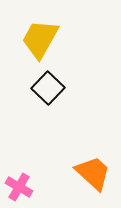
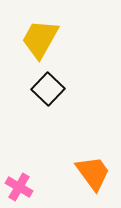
black square: moved 1 px down
orange trapezoid: rotated 12 degrees clockwise
